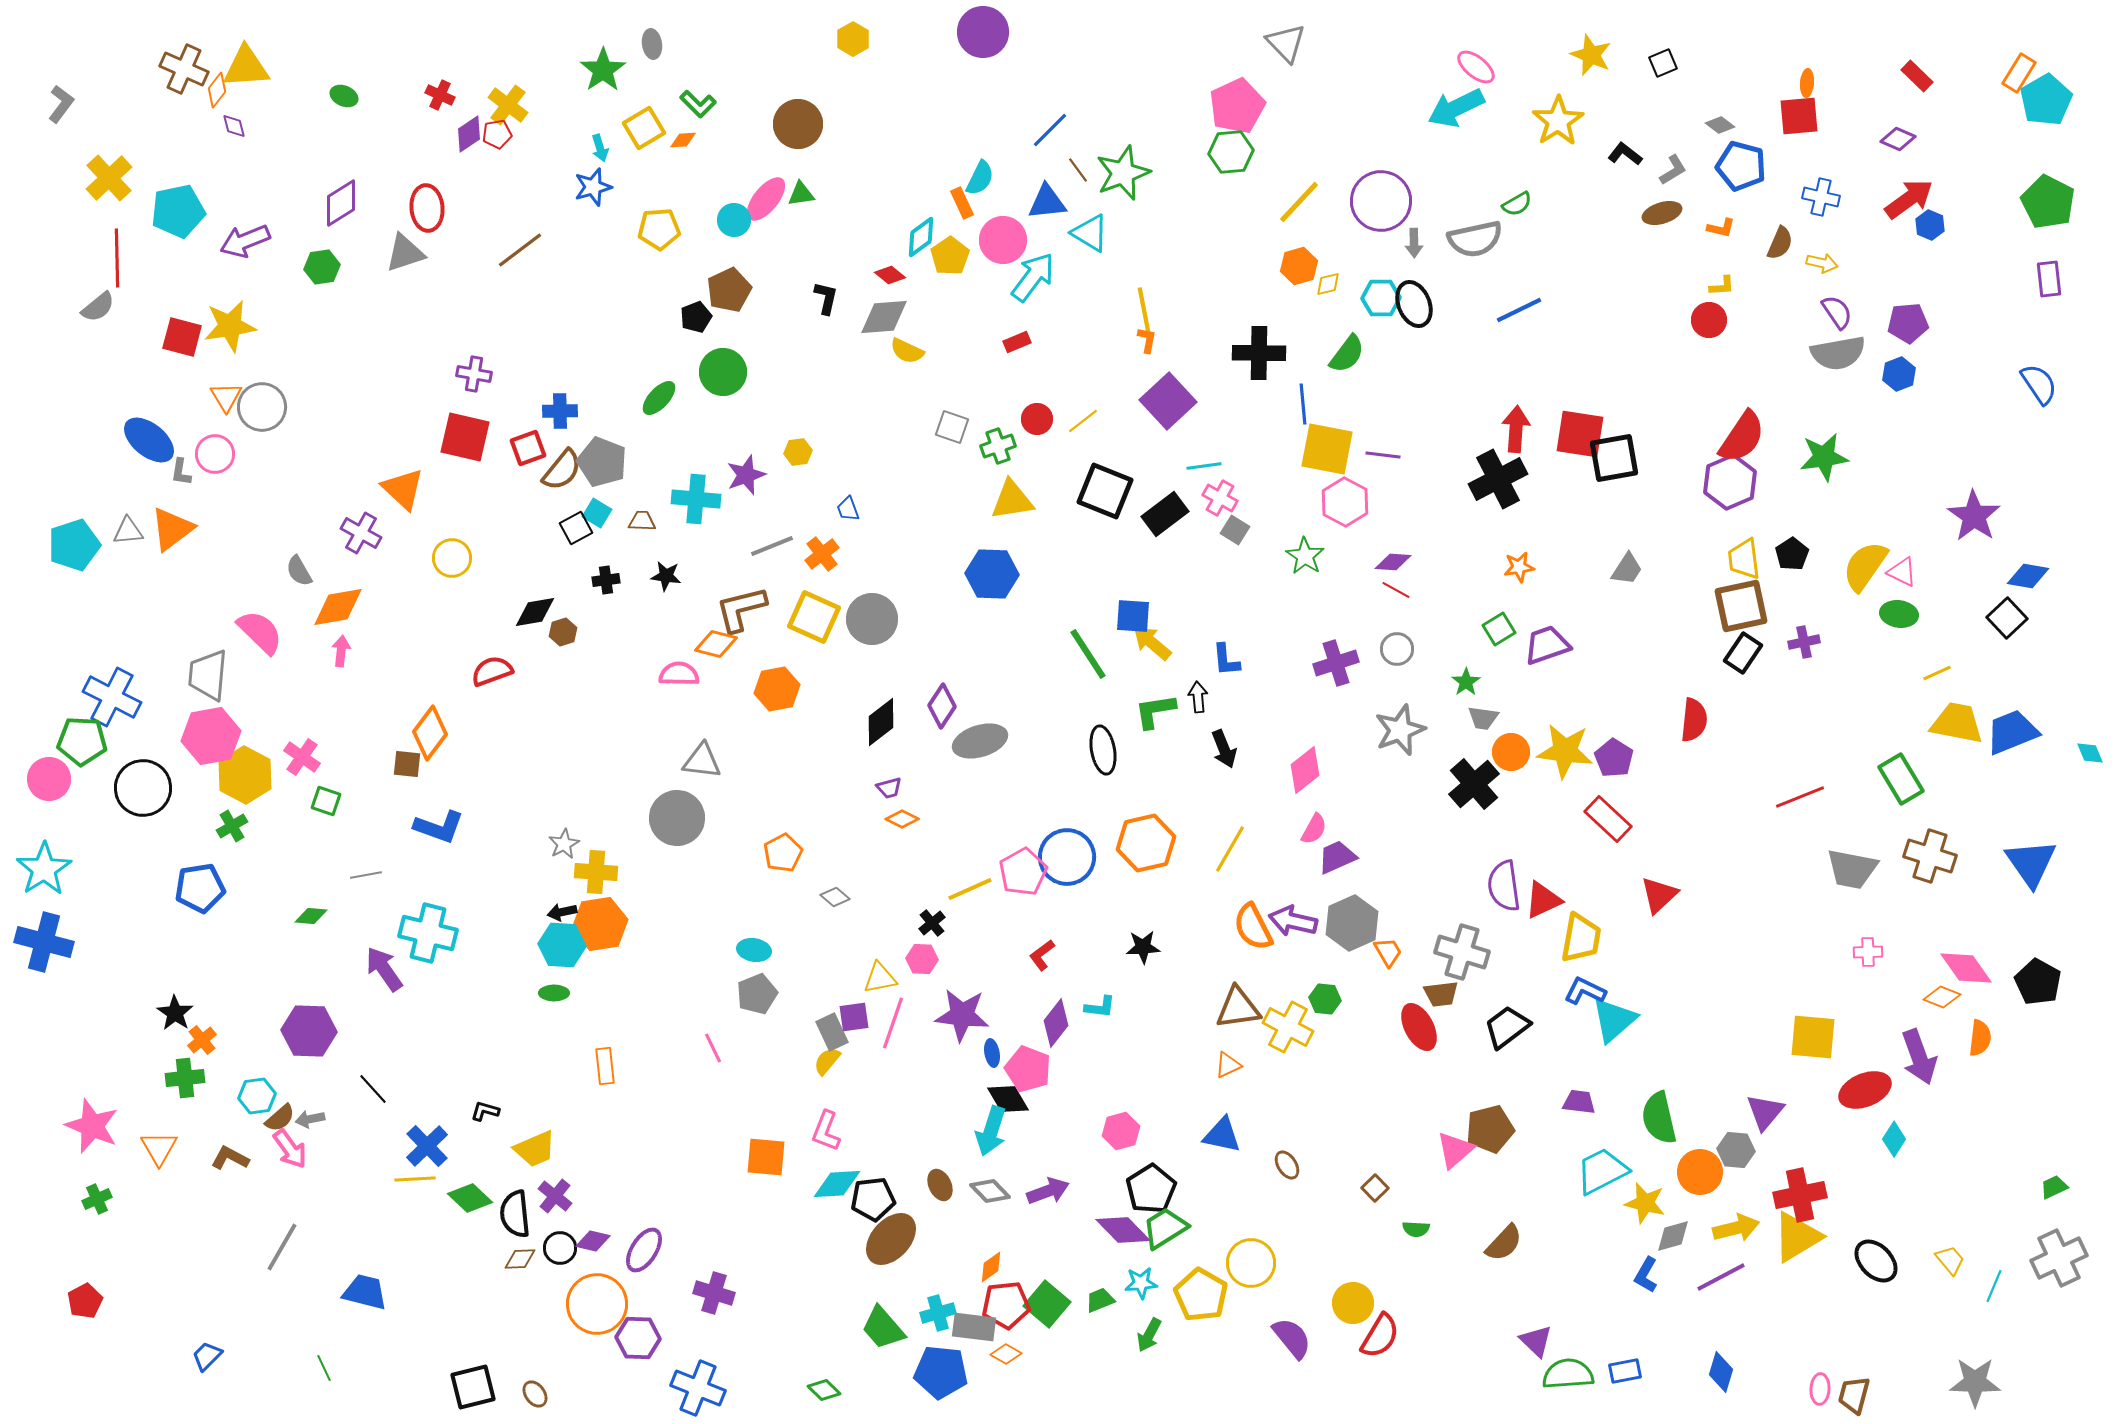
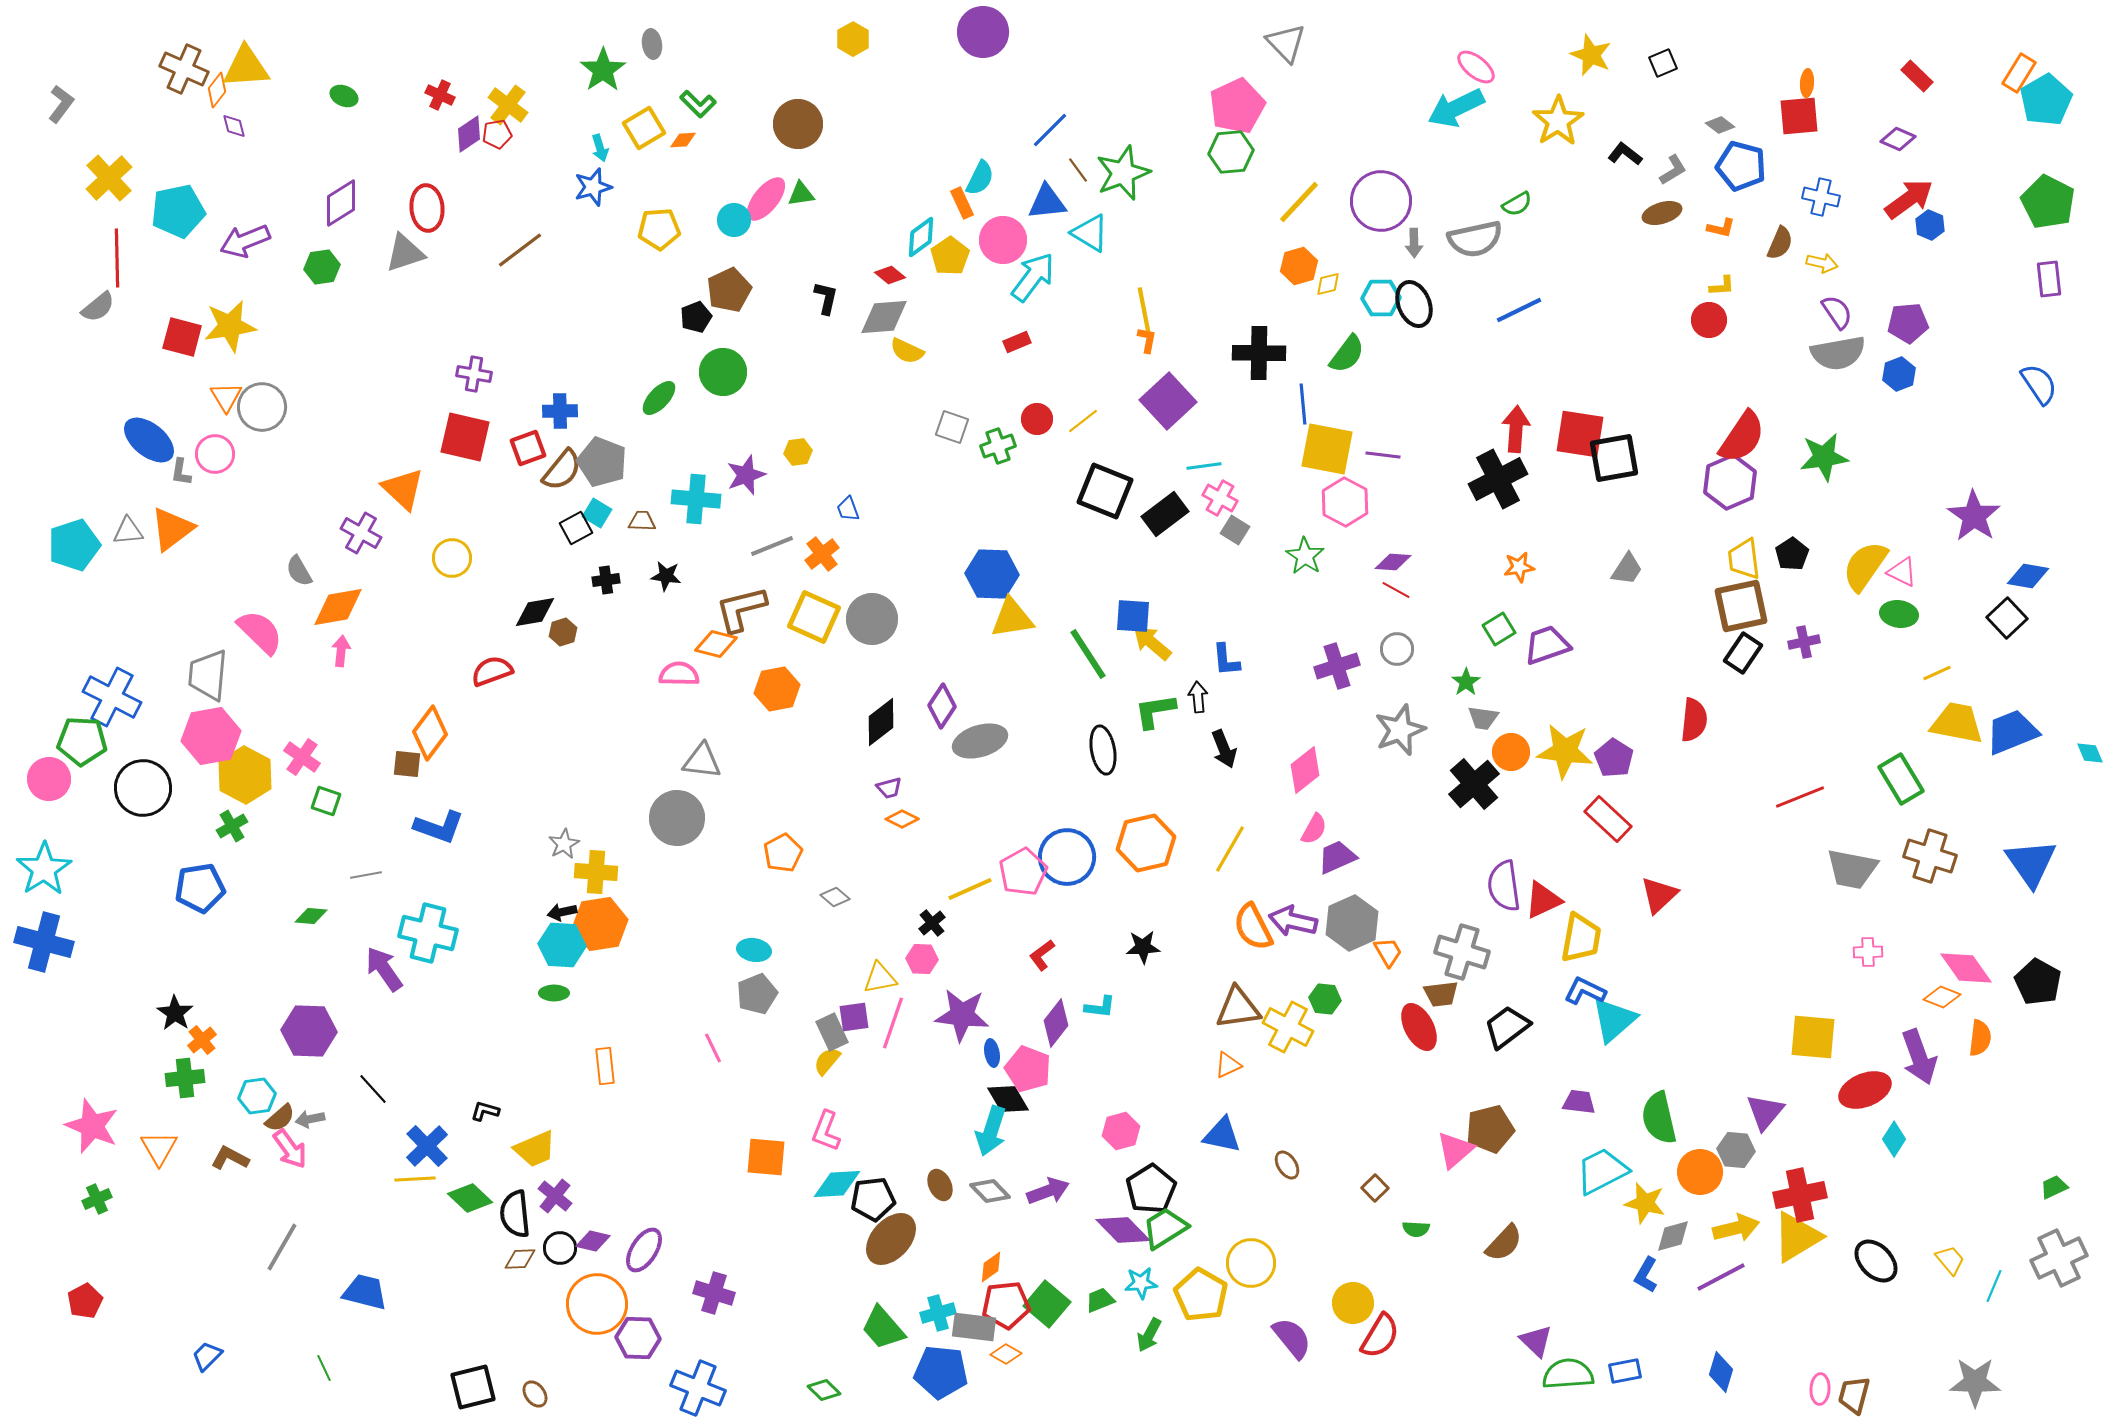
yellow triangle at (1012, 500): moved 118 px down
purple cross at (1336, 663): moved 1 px right, 3 px down
